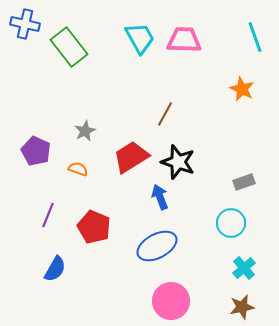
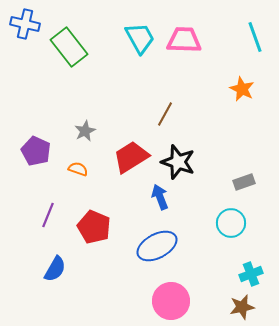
cyan cross: moved 7 px right, 6 px down; rotated 20 degrees clockwise
